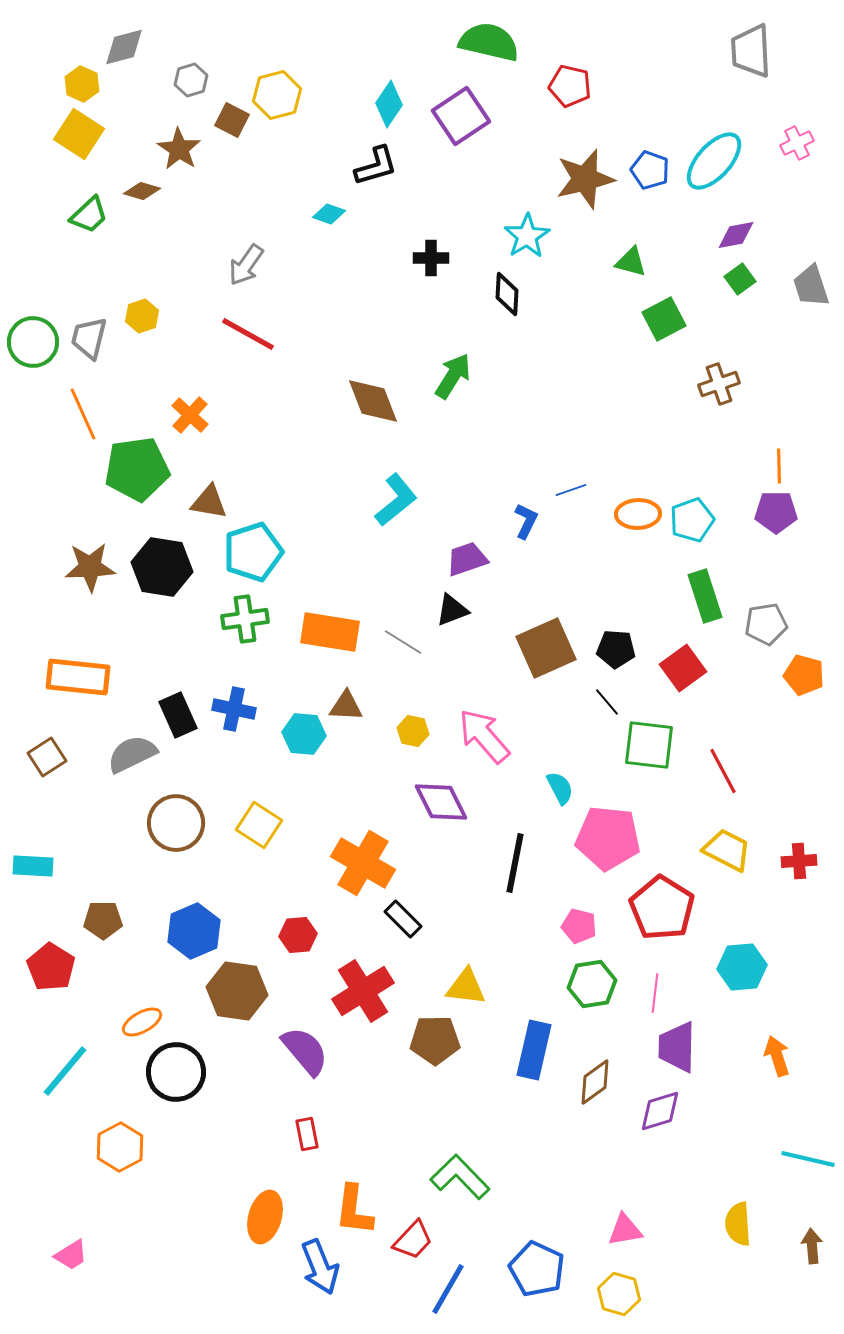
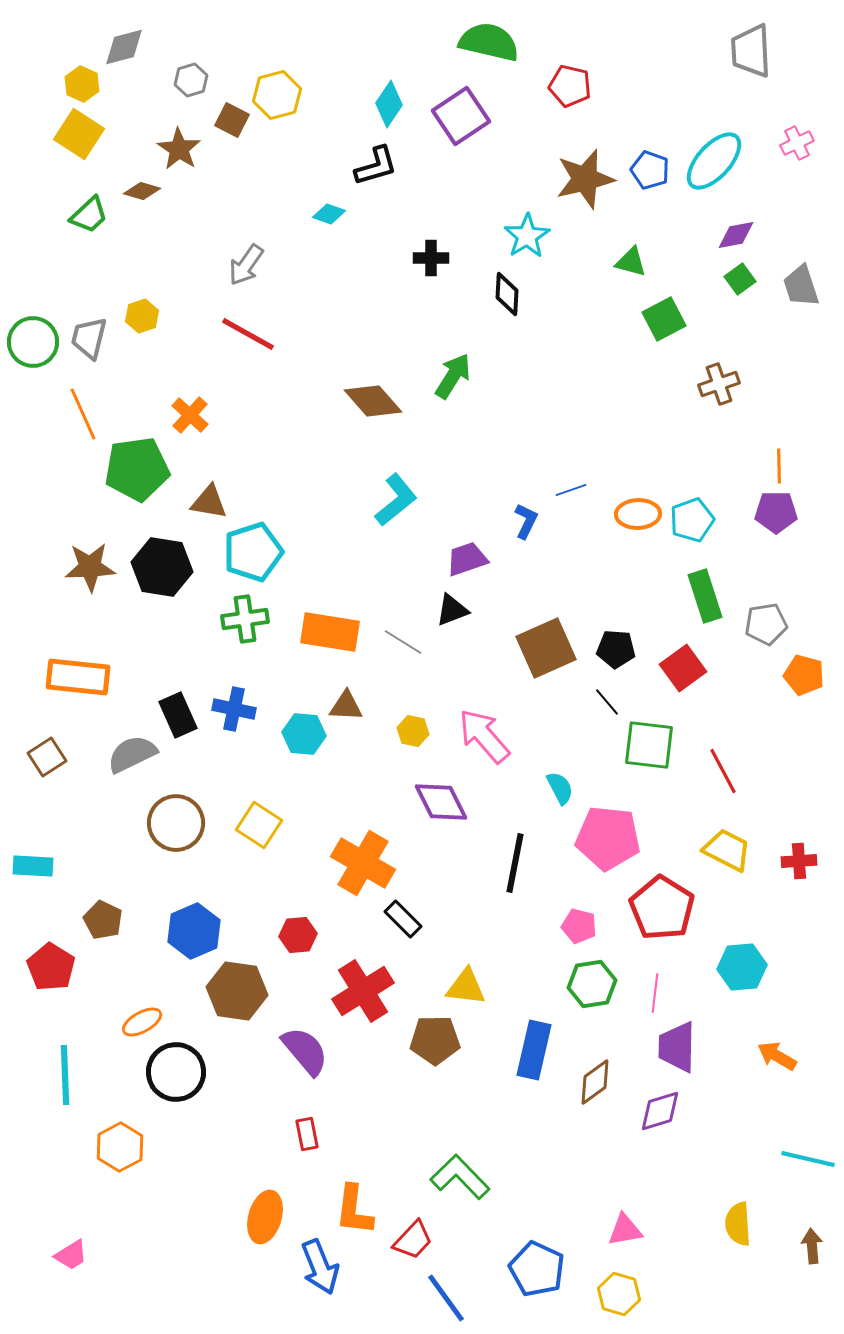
gray trapezoid at (811, 286): moved 10 px left
brown diamond at (373, 401): rotated 20 degrees counterclockwise
brown pentagon at (103, 920): rotated 27 degrees clockwise
orange arrow at (777, 1056): rotated 42 degrees counterclockwise
cyan line at (65, 1071): moved 4 px down; rotated 42 degrees counterclockwise
blue line at (448, 1289): moved 2 px left, 9 px down; rotated 66 degrees counterclockwise
